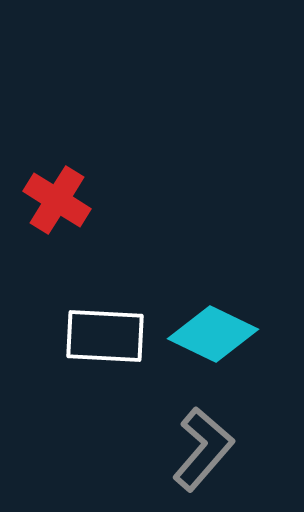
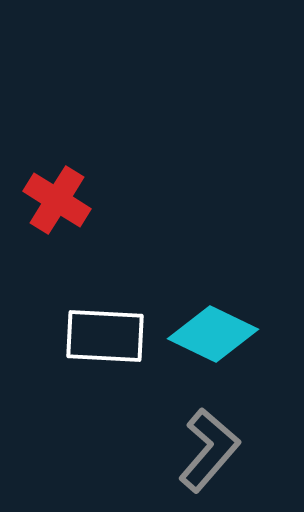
gray L-shape: moved 6 px right, 1 px down
